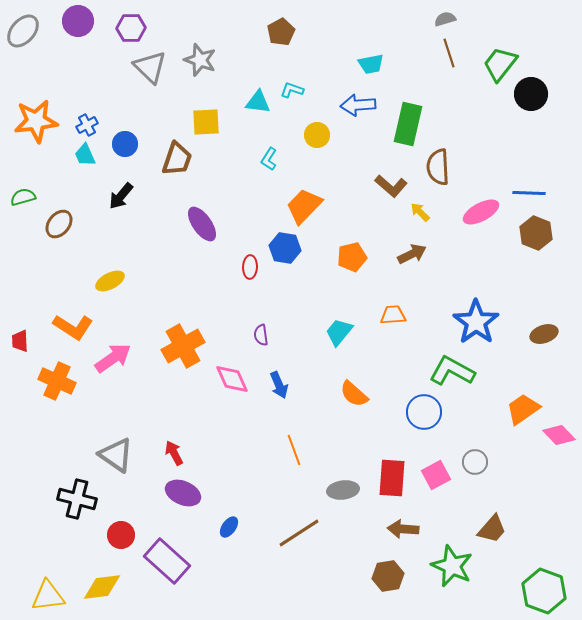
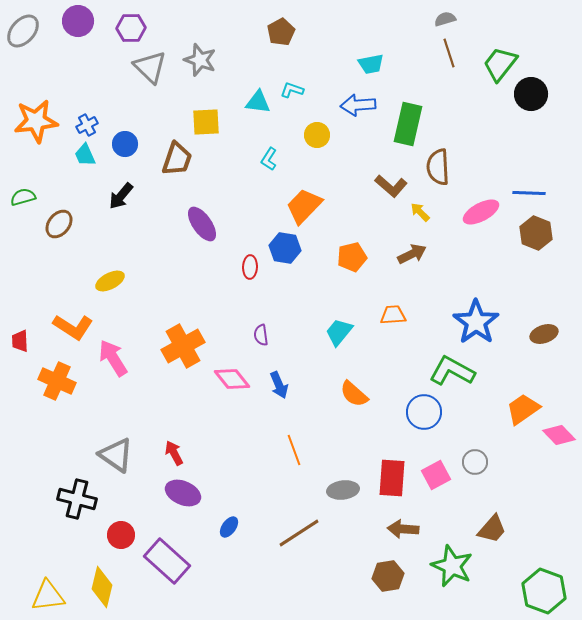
pink arrow at (113, 358): rotated 87 degrees counterclockwise
pink diamond at (232, 379): rotated 15 degrees counterclockwise
yellow diamond at (102, 587): rotated 69 degrees counterclockwise
